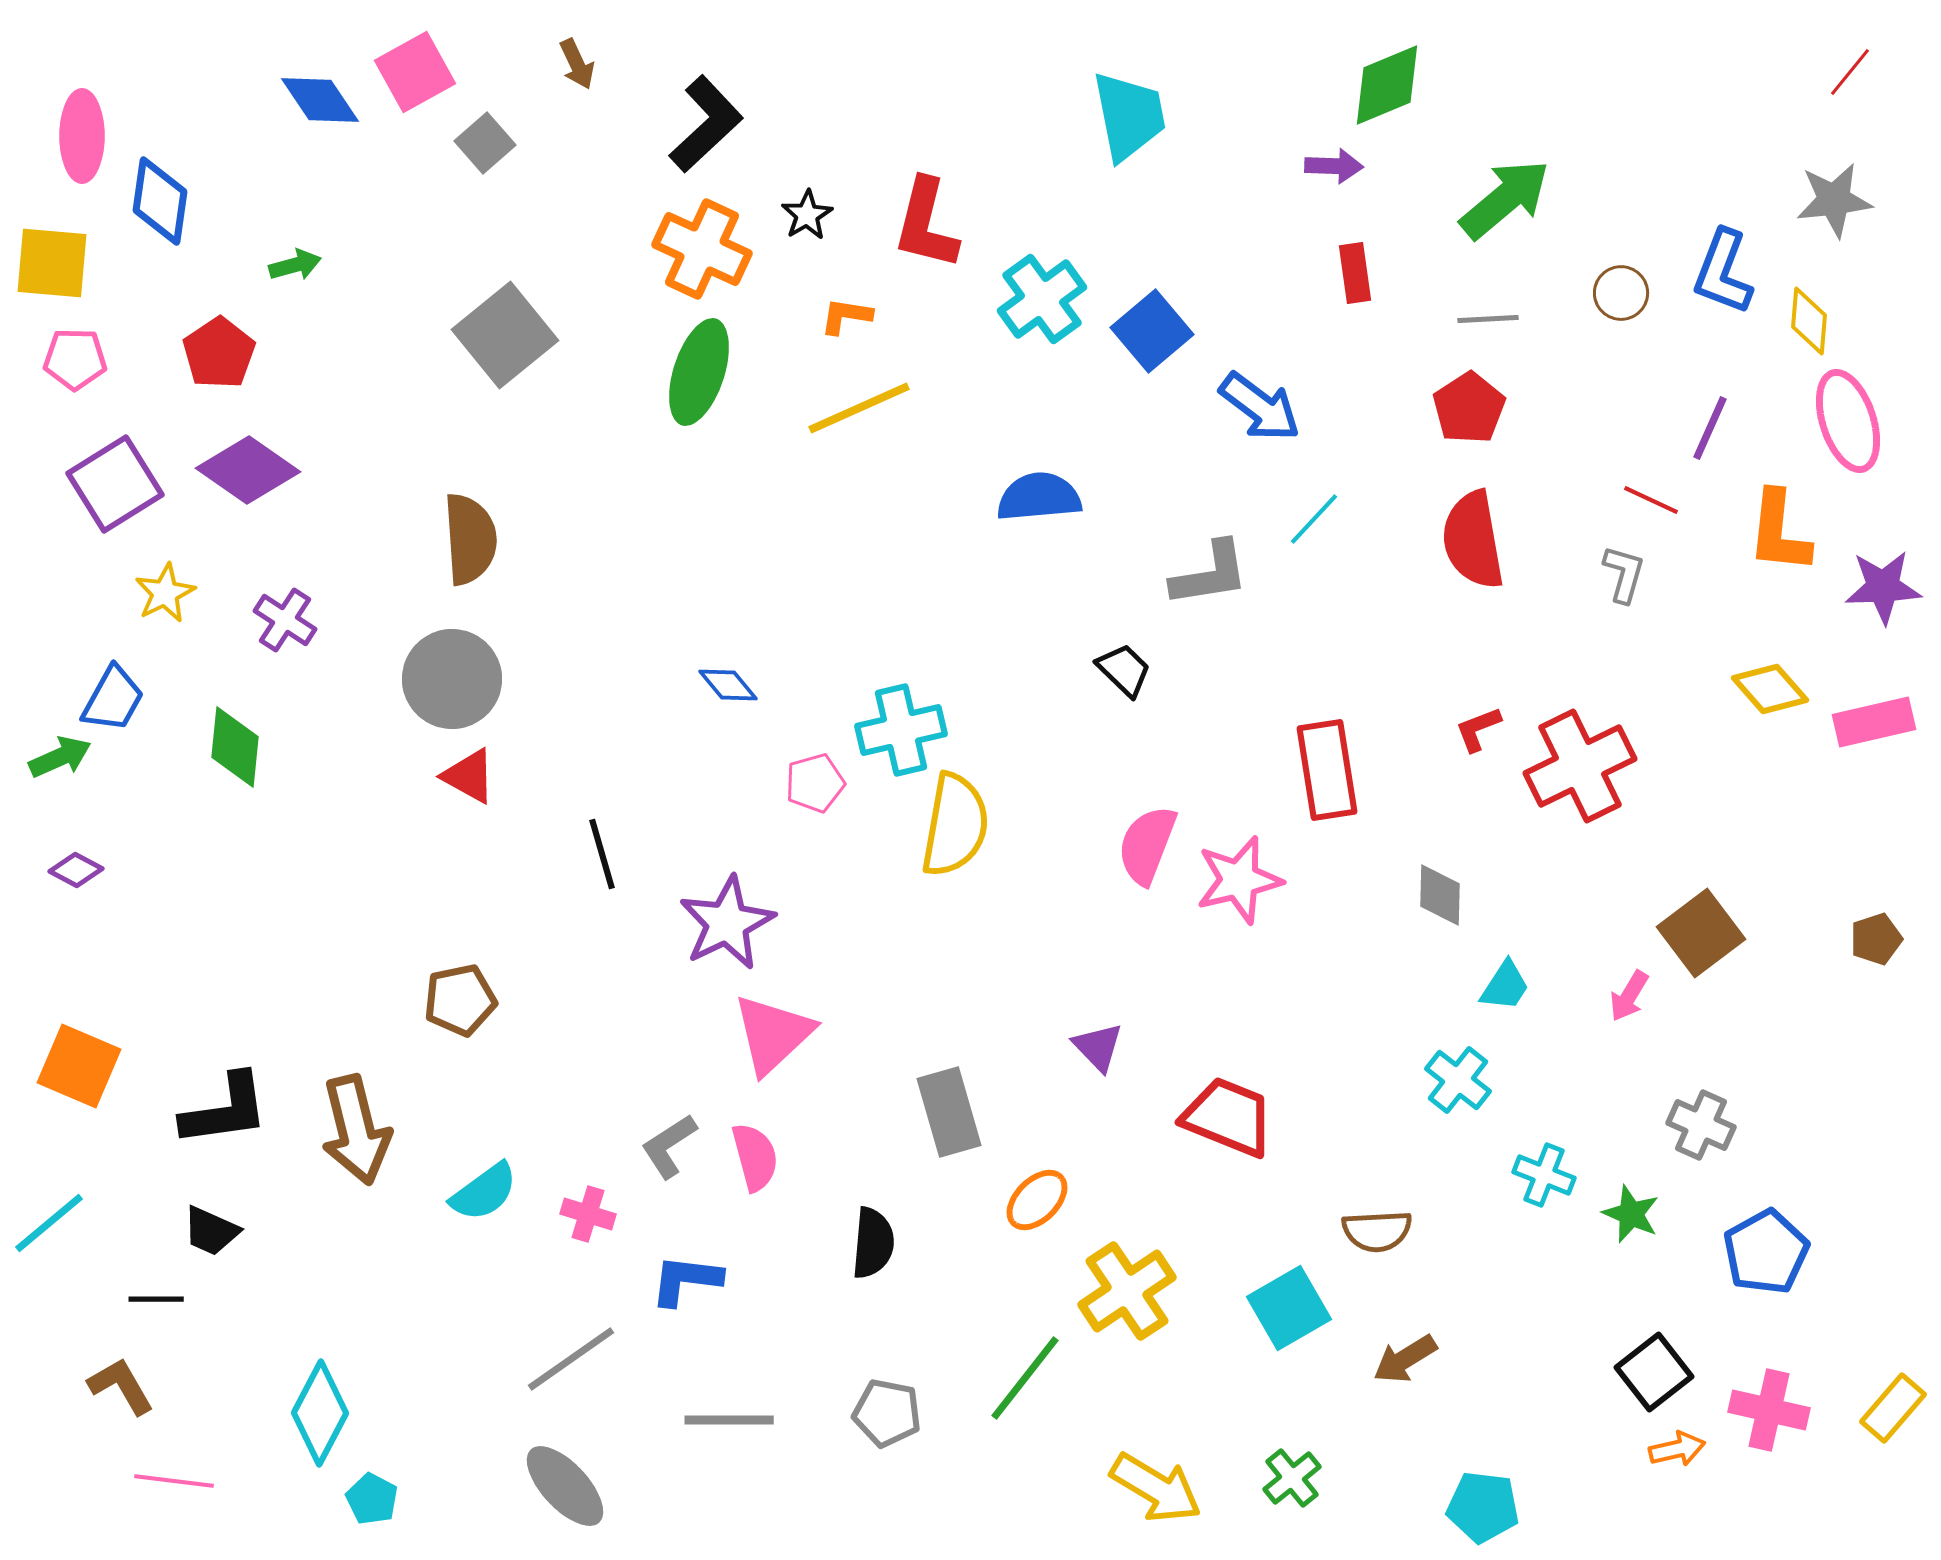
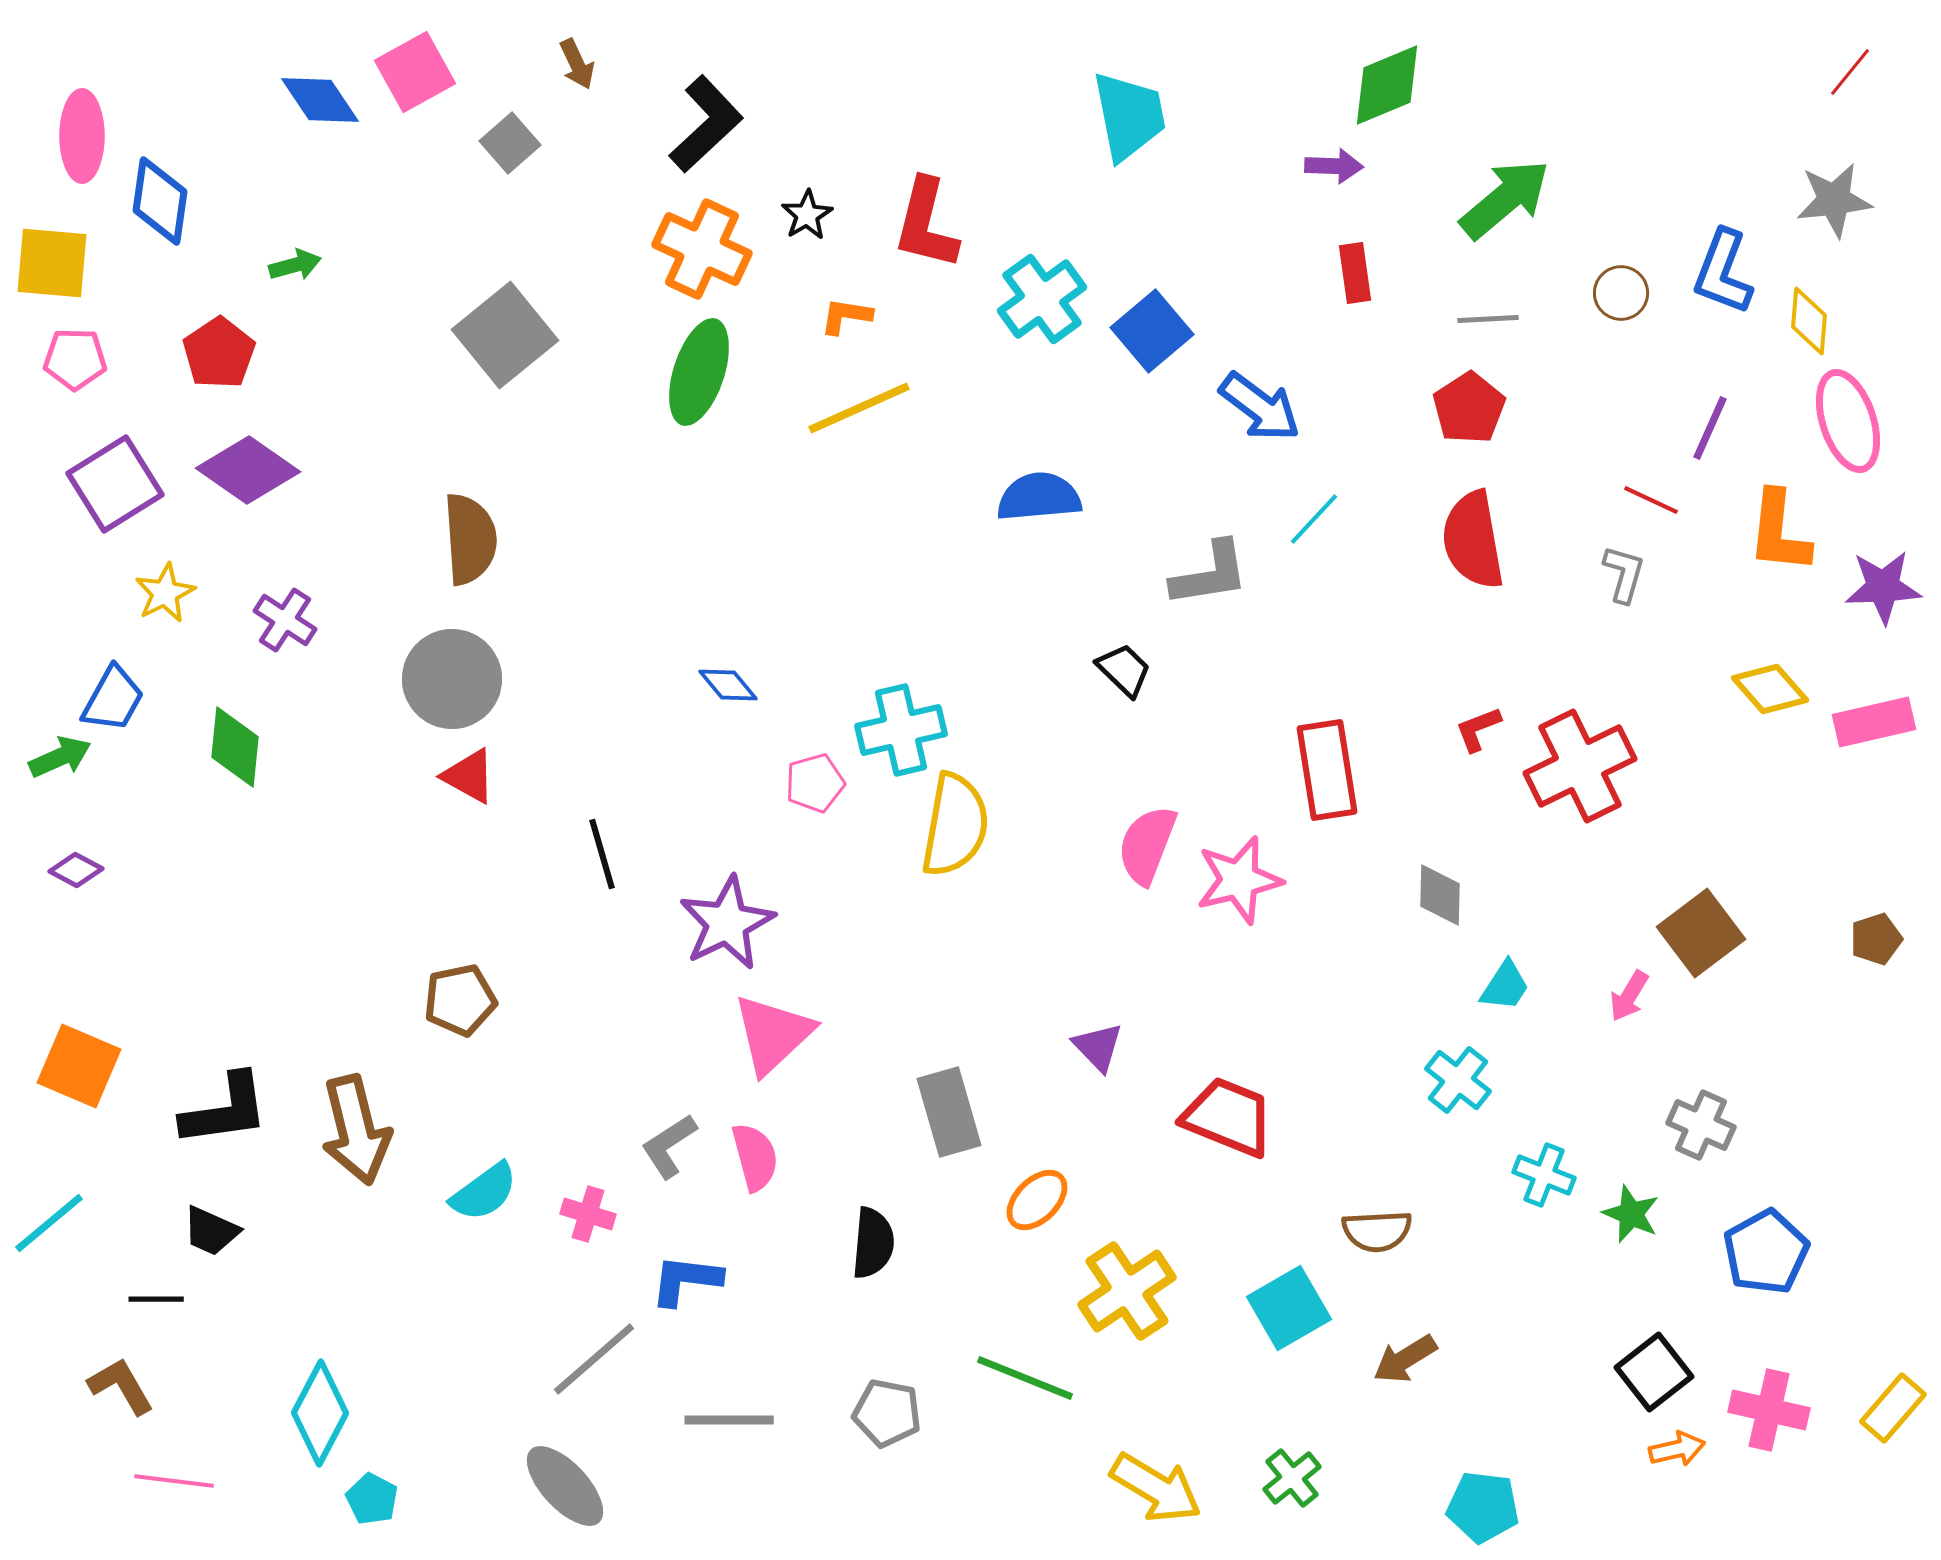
gray square at (485, 143): moved 25 px right
gray line at (571, 1359): moved 23 px right; rotated 6 degrees counterclockwise
green line at (1025, 1378): rotated 74 degrees clockwise
